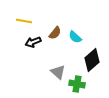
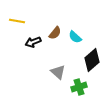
yellow line: moved 7 px left
green cross: moved 2 px right, 3 px down; rotated 28 degrees counterclockwise
